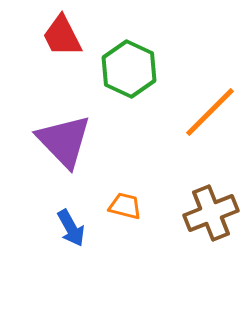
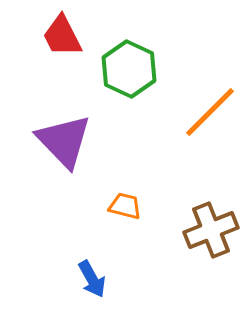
brown cross: moved 17 px down
blue arrow: moved 21 px right, 51 px down
